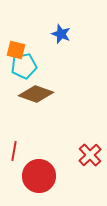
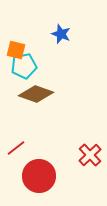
red line: moved 2 px right, 3 px up; rotated 42 degrees clockwise
